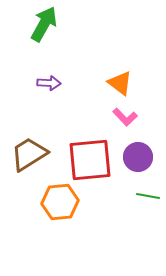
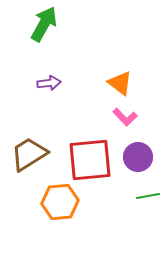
purple arrow: rotated 10 degrees counterclockwise
green line: rotated 20 degrees counterclockwise
